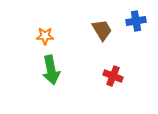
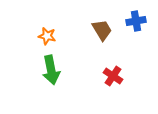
orange star: moved 2 px right; rotated 12 degrees clockwise
red cross: rotated 12 degrees clockwise
